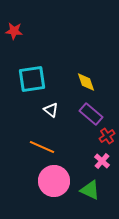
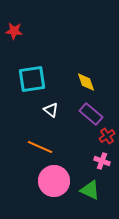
orange line: moved 2 px left
pink cross: rotated 21 degrees counterclockwise
